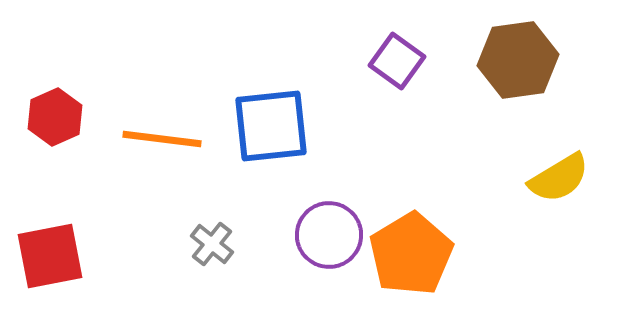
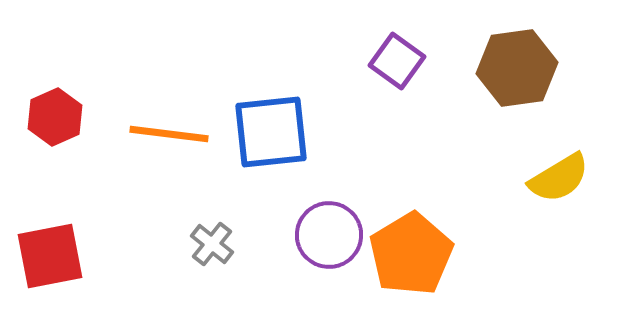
brown hexagon: moved 1 px left, 8 px down
blue square: moved 6 px down
orange line: moved 7 px right, 5 px up
